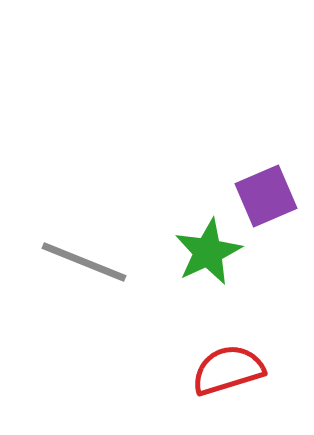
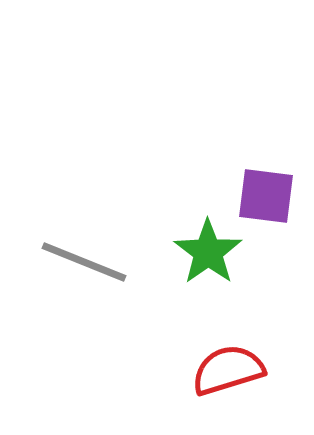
purple square: rotated 30 degrees clockwise
green star: rotated 10 degrees counterclockwise
